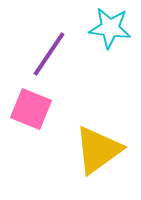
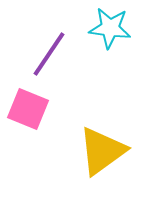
pink square: moved 3 px left
yellow triangle: moved 4 px right, 1 px down
